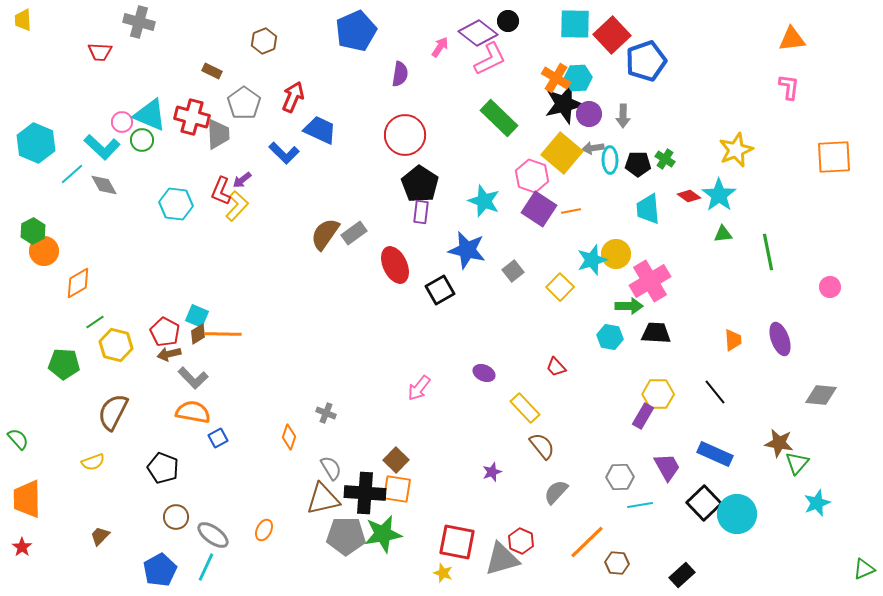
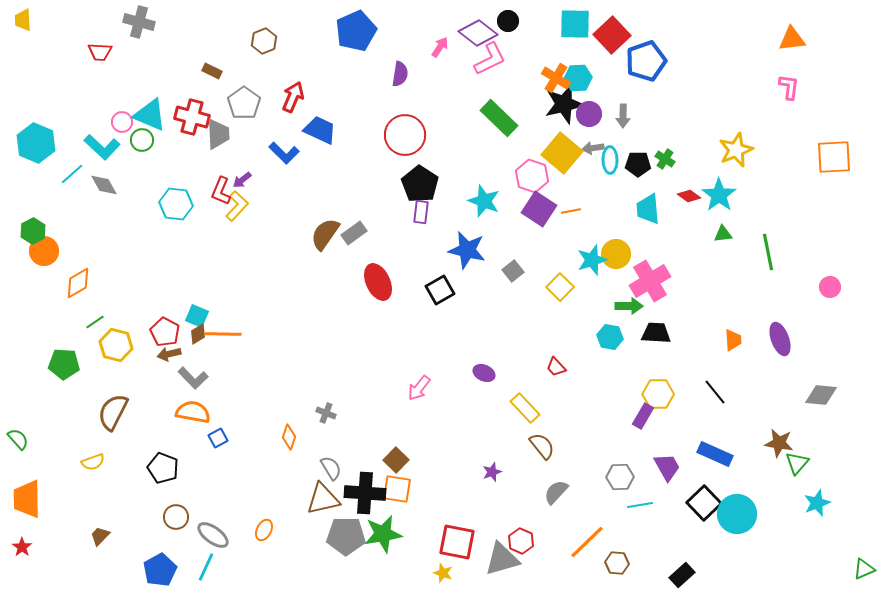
red ellipse at (395, 265): moved 17 px left, 17 px down
